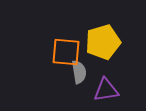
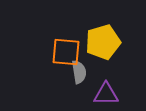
purple triangle: moved 4 px down; rotated 8 degrees clockwise
